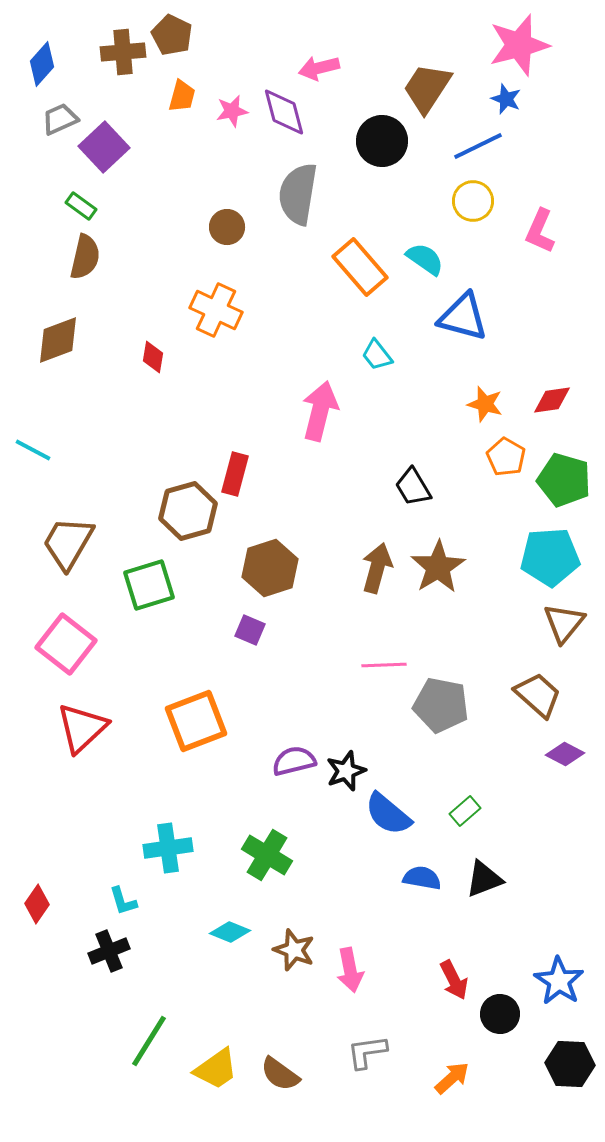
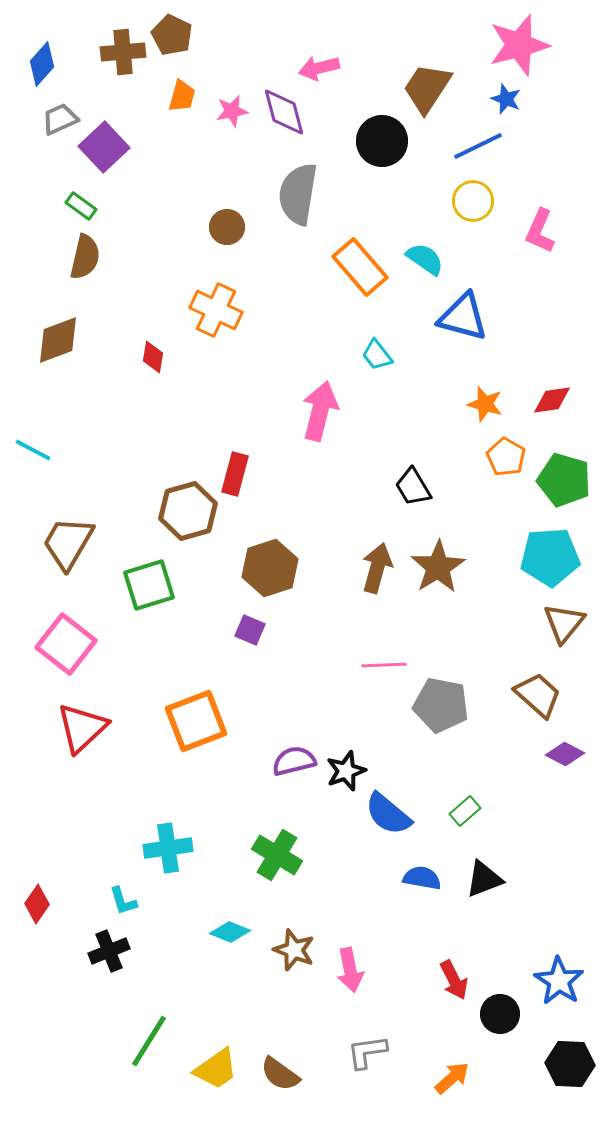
green cross at (267, 855): moved 10 px right
